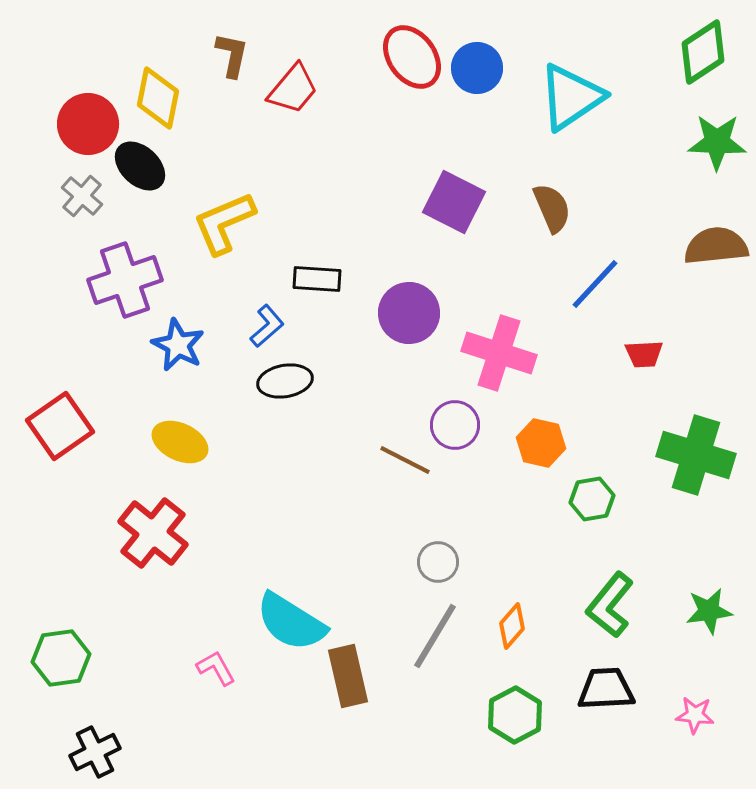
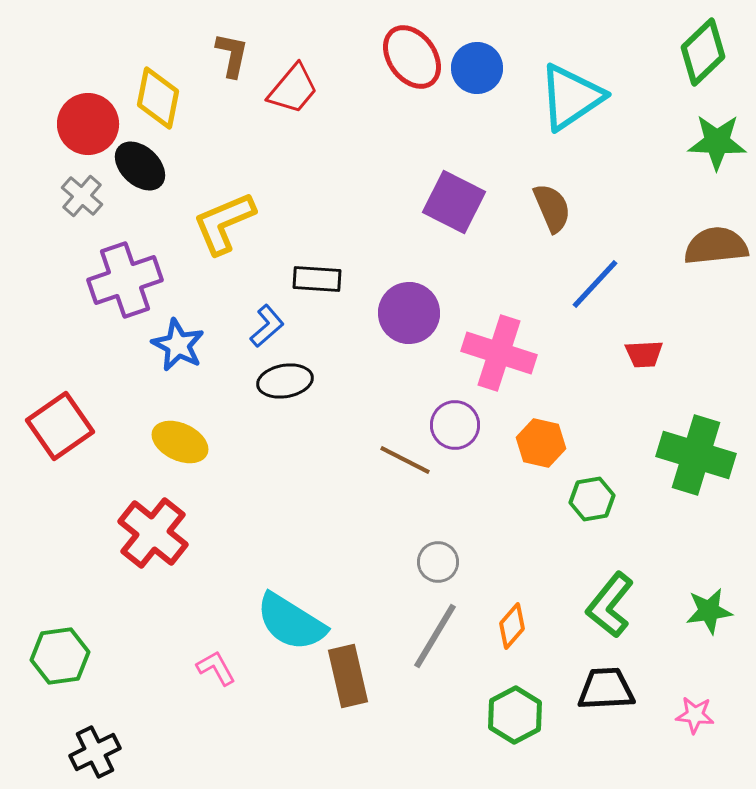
green diamond at (703, 52): rotated 10 degrees counterclockwise
green hexagon at (61, 658): moved 1 px left, 2 px up
